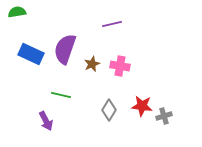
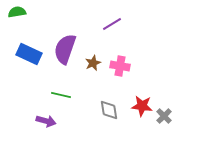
purple line: rotated 18 degrees counterclockwise
blue rectangle: moved 2 px left
brown star: moved 1 px right, 1 px up
gray diamond: rotated 40 degrees counterclockwise
gray cross: rotated 28 degrees counterclockwise
purple arrow: rotated 48 degrees counterclockwise
